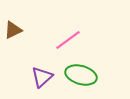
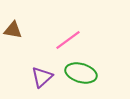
brown triangle: rotated 36 degrees clockwise
green ellipse: moved 2 px up
